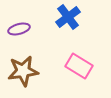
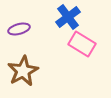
pink rectangle: moved 3 px right, 22 px up
brown star: rotated 20 degrees counterclockwise
